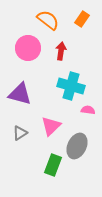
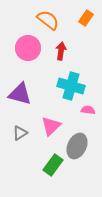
orange rectangle: moved 4 px right, 1 px up
green rectangle: rotated 15 degrees clockwise
